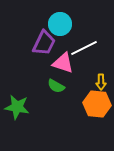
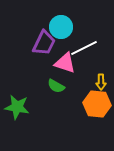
cyan circle: moved 1 px right, 3 px down
pink triangle: moved 2 px right
